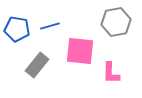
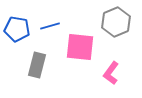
gray hexagon: rotated 12 degrees counterclockwise
pink square: moved 4 px up
gray rectangle: rotated 25 degrees counterclockwise
pink L-shape: rotated 35 degrees clockwise
